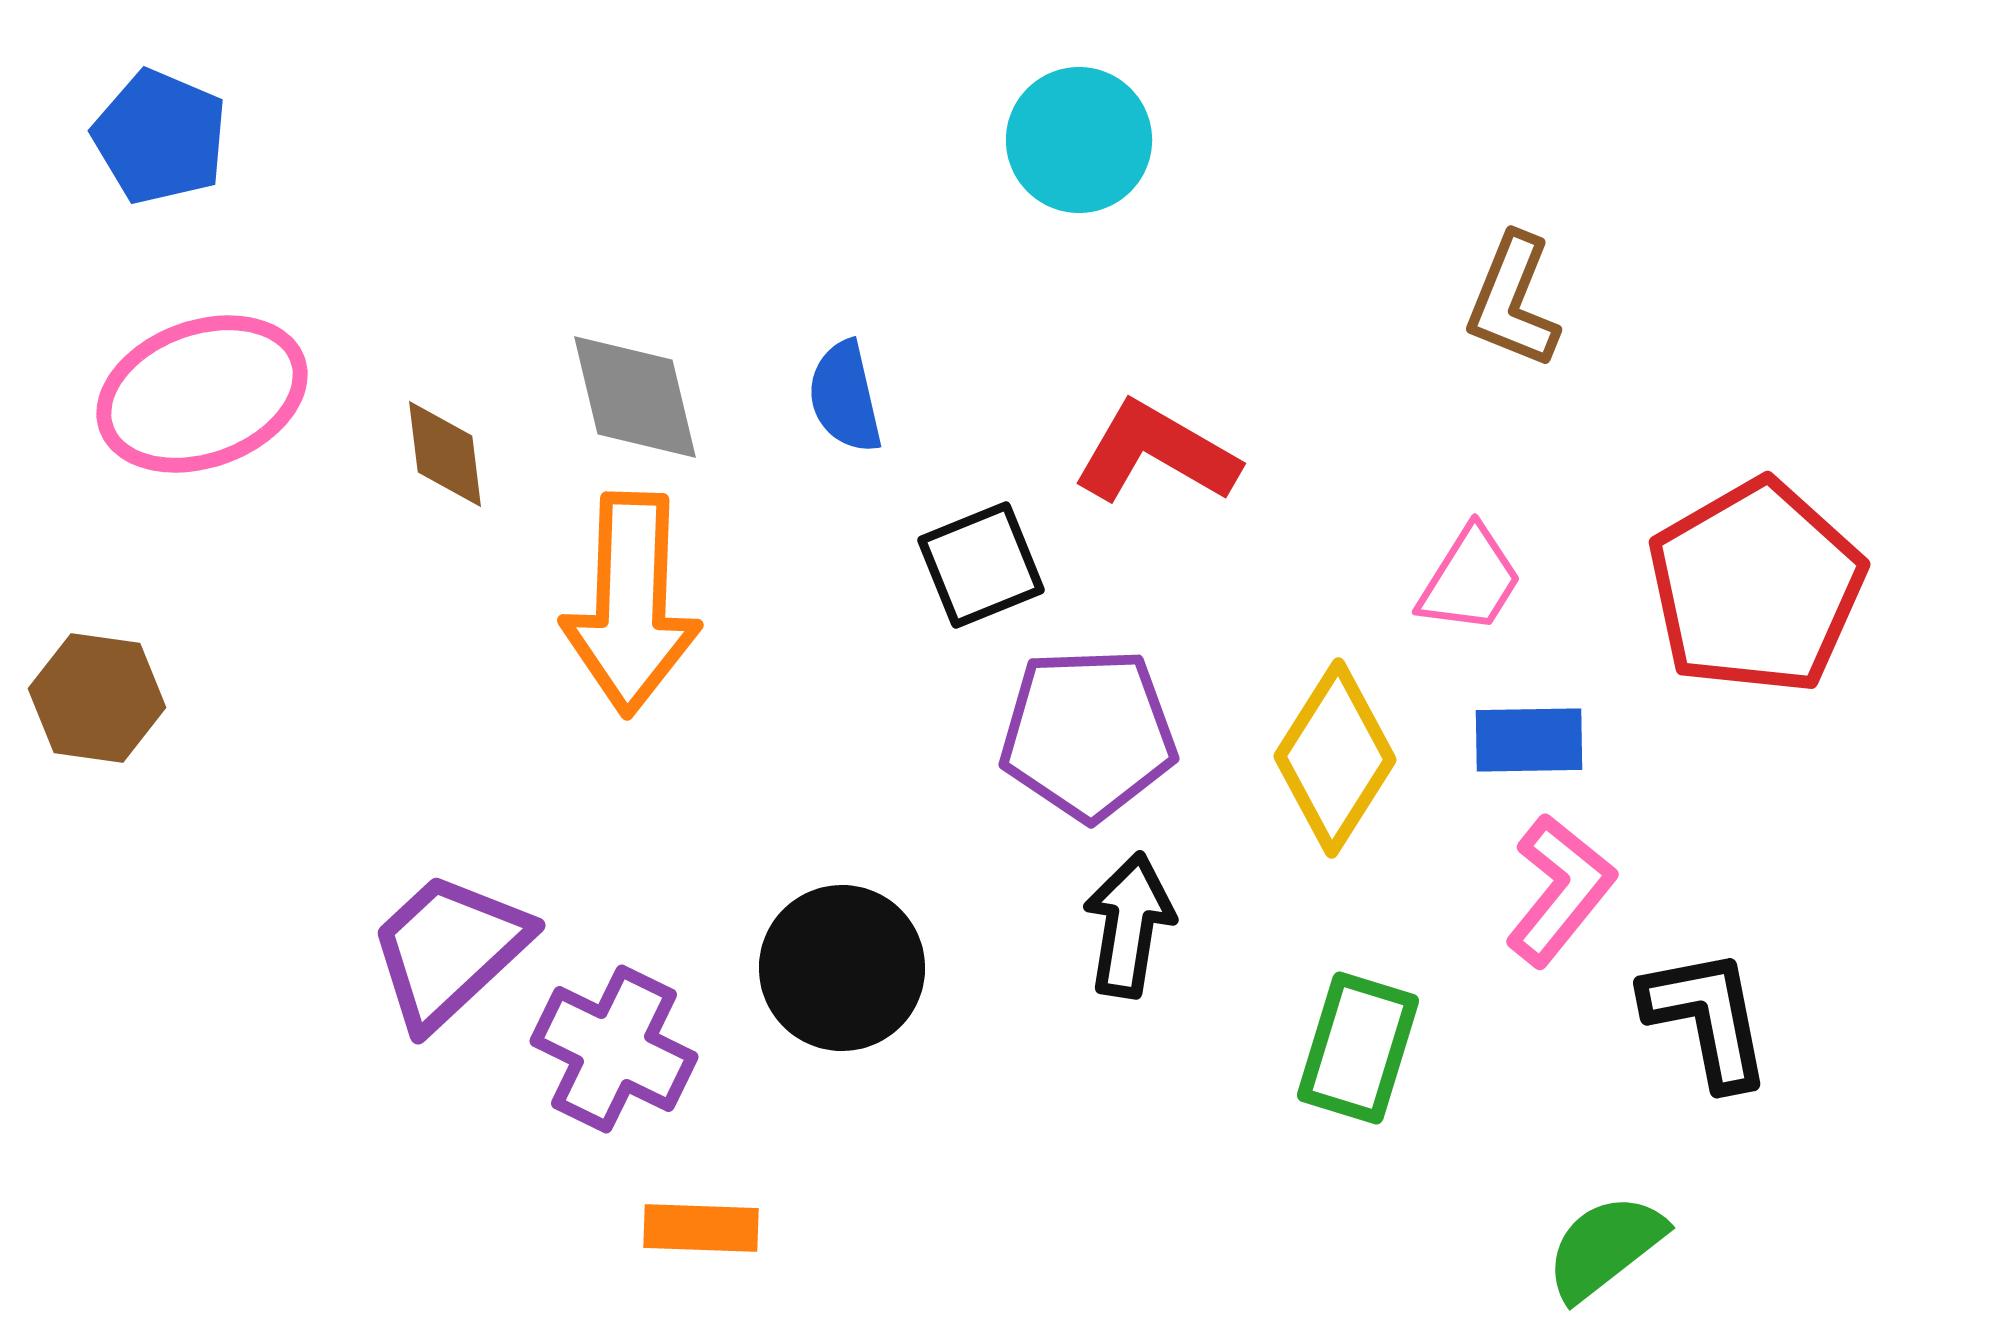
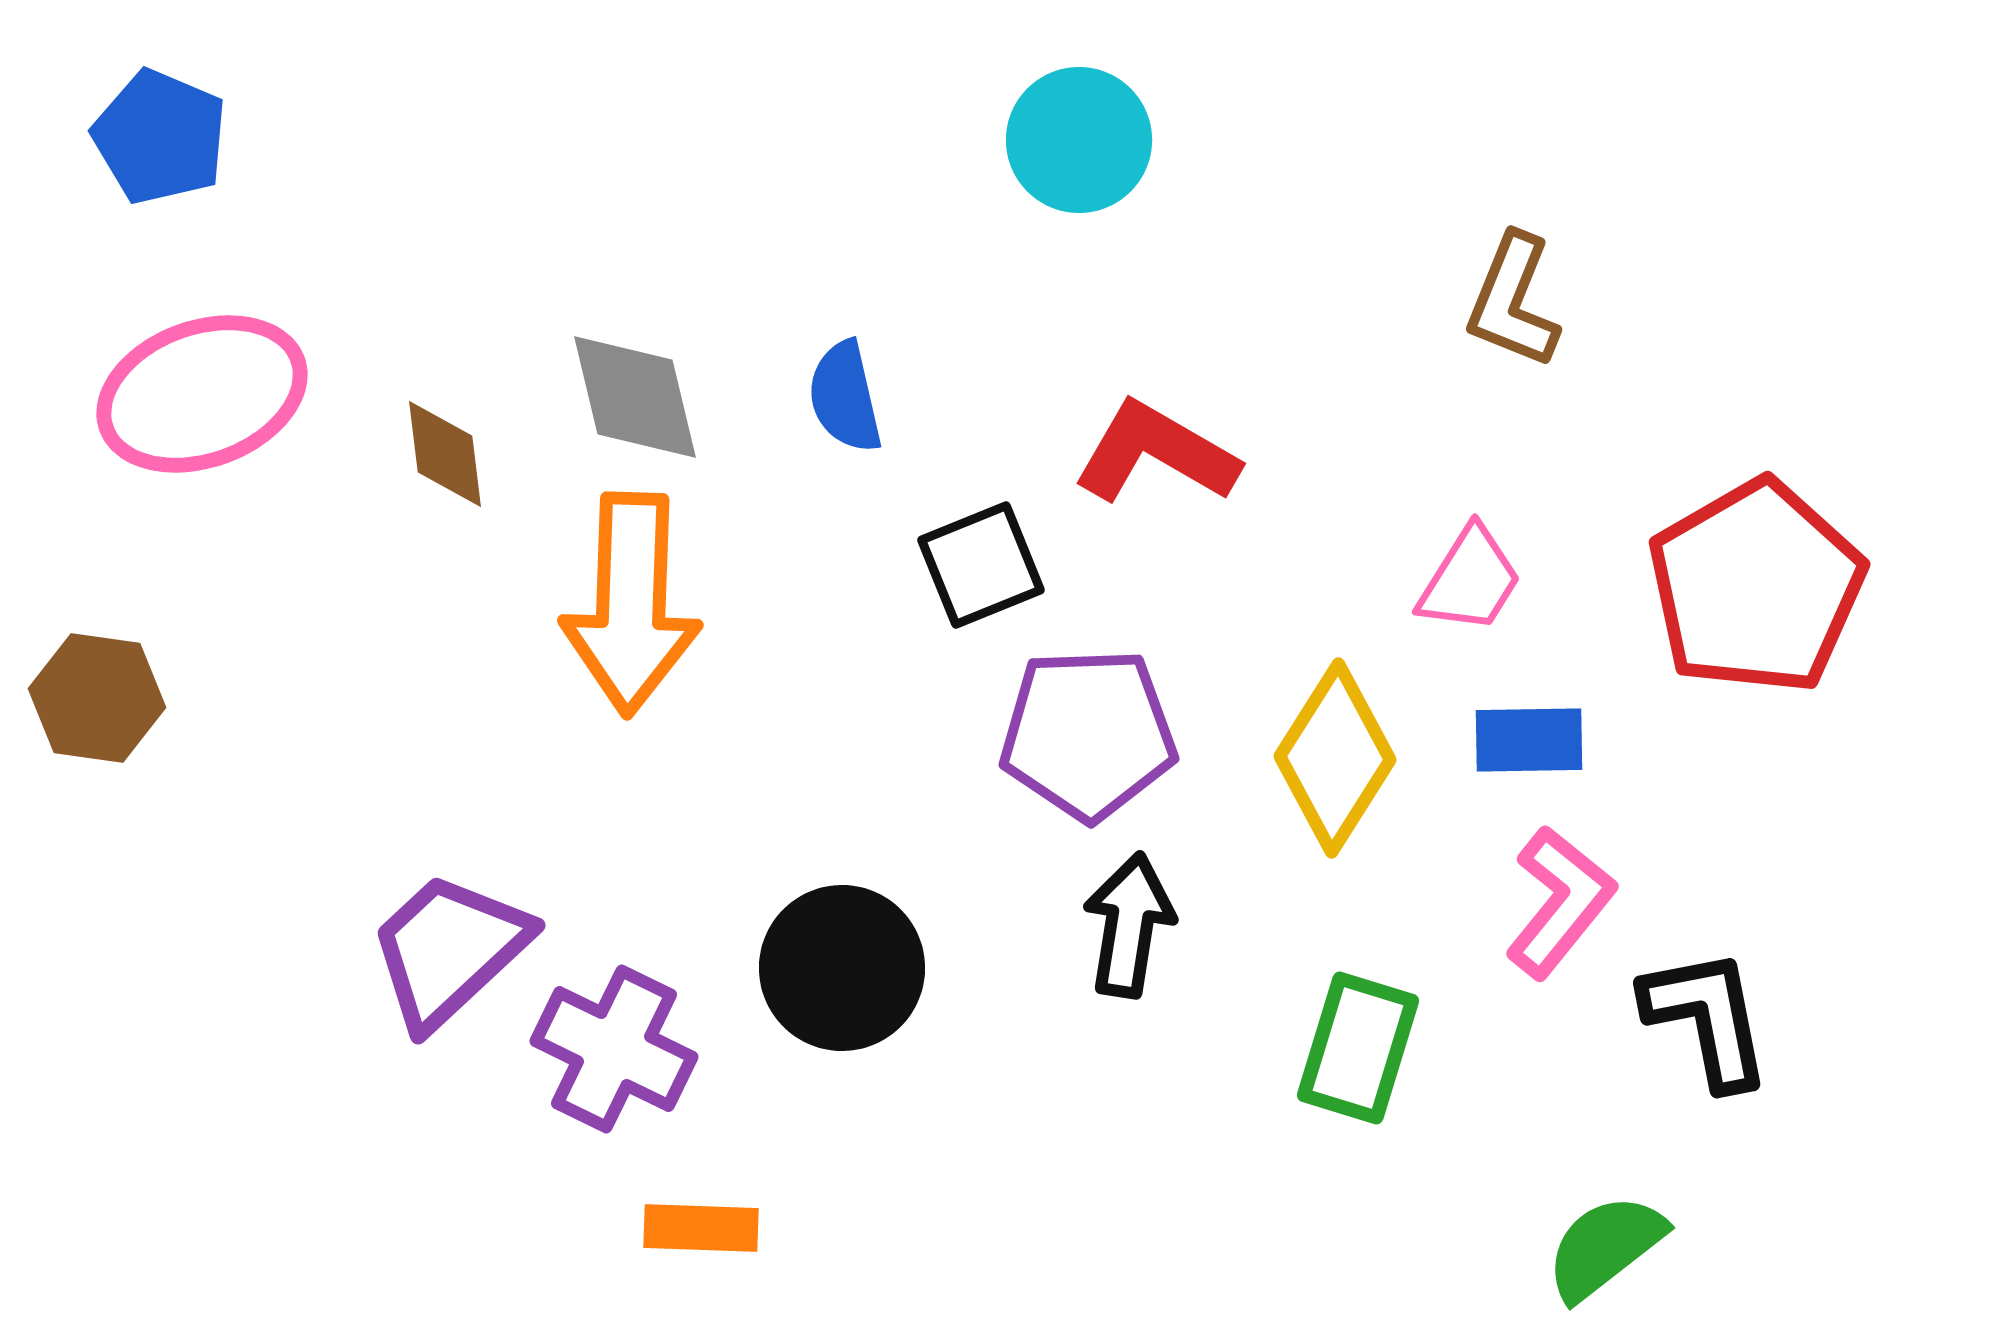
pink L-shape: moved 12 px down
